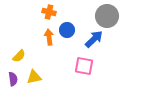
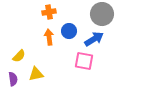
orange cross: rotated 24 degrees counterclockwise
gray circle: moved 5 px left, 2 px up
blue circle: moved 2 px right, 1 px down
blue arrow: rotated 12 degrees clockwise
pink square: moved 5 px up
yellow triangle: moved 2 px right, 3 px up
